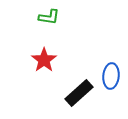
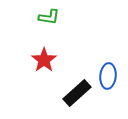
blue ellipse: moved 3 px left
black rectangle: moved 2 px left
